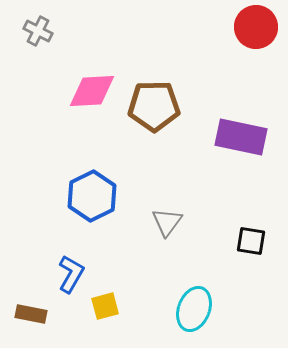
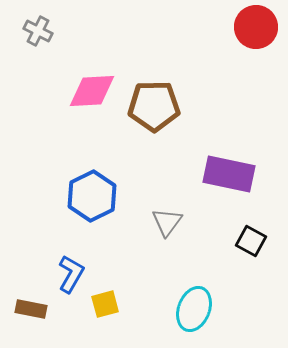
purple rectangle: moved 12 px left, 37 px down
black square: rotated 20 degrees clockwise
yellow square: moved 2 px up
brown rectangle: moved 5 px up
